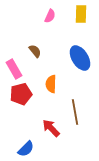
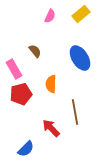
yellow rectangle: rotated 48 degrees clockwise
